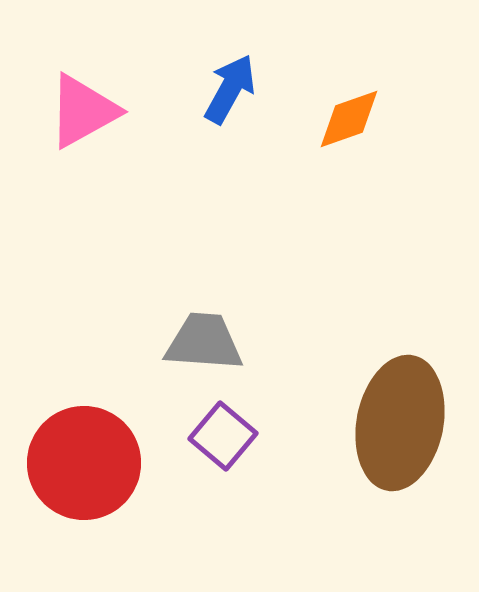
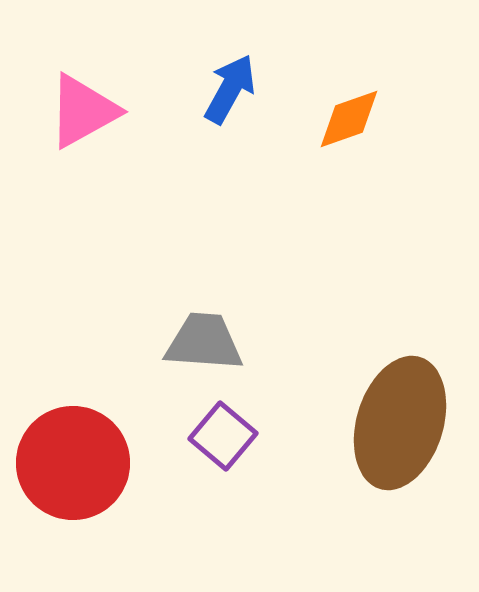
brown ellipse: rotated 6 degrees clockwise
red circle: moved 11 px left
